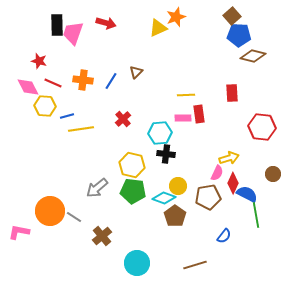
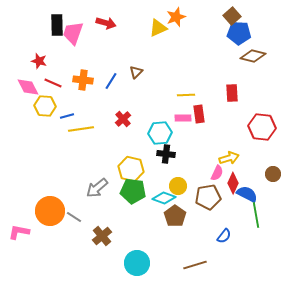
blue pentagon at (239, 35): moved 2 px up
yellow hexagon at (132, 165): moved 1 px left, 4 px down
